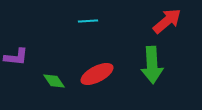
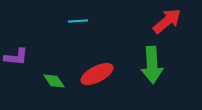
cyan line: moved 10 px left
